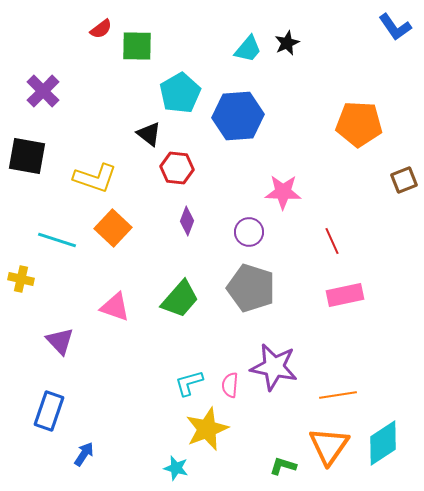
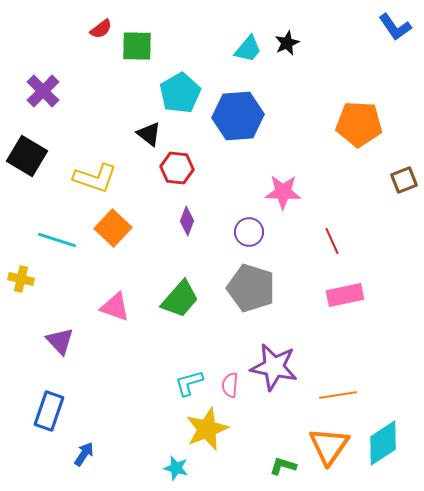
black square: rotated 21 degrees clockwise
